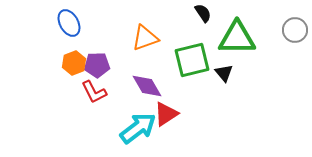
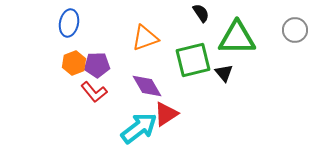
black semicircle: moved 2 px left
blue ellipse: rotated 40 degrees clockwise
green square: moved 1 px right
red L-shape: rotated 12 degrees counterclockwise
cyan arrow: moved 1 px right
